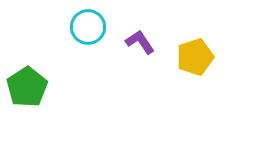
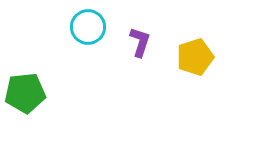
purple L-shape: rotated 52 degrees clockwise
green pentagon: moved 2 px left, 6 px down; rotated 27 degrees clockwise
